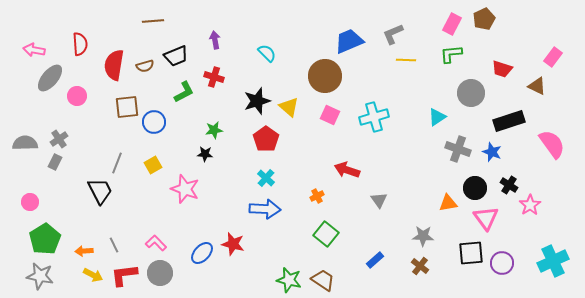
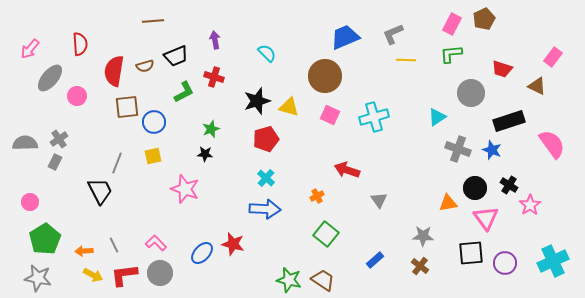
blue trapezoid at (349, 41): moved 4 px left, 4 px up
pink arrow at (34, 50): moved 4 px left, 1 px up; rotated 60 degrees counterclockwise
red semicircle at (114, 65): moved 6 px down
yellow triangle at (289, 107): rotated 25 degrees counterclockwise
green star at (214, 130): moved 3 px left, 1 px up; rotated 12 degrees counterclockwise
red pentagon at (266, 139): rotated 20 degrees clockwise
blue star at (492, 152): moved 2 px up
yellow square at (153, 165): moved 9 px up; rotated 18 degrees clockwise
purple circle at (502, 263): moved 3 px right
gray star at (40, 276): moved 2 px left, 2 px down
